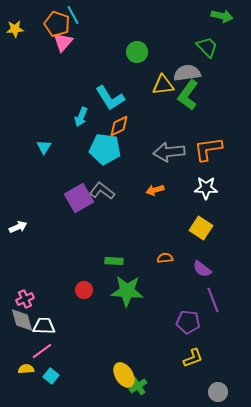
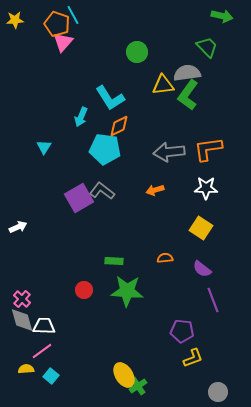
yellow star: moved 9 px up
pink cross: moved 3 px left; rotated 24 degrees counterclockwise
purple pentagon: moved 6 px left, 9 px down
